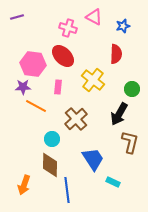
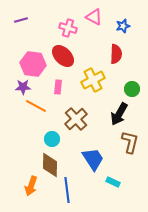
purple line: moved 4 px right, 3 px down
yellow cross: rotated 25 degrees clockwise
orange arrow: moved 7 px right, 1 px down
